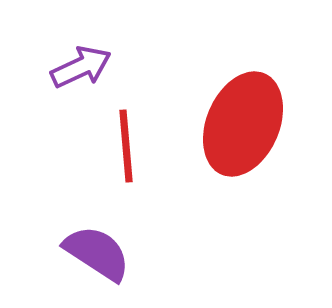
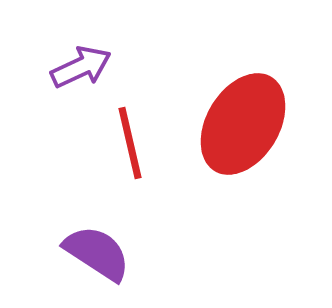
red ellipse: rotated 8 degrees clockwise
red line: moved 4 px right, 3 px up; rotated 8 degrees counterclockwise
